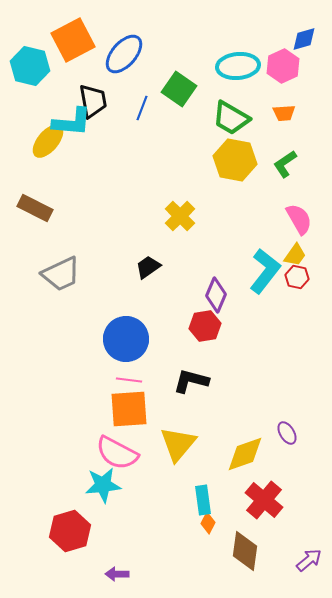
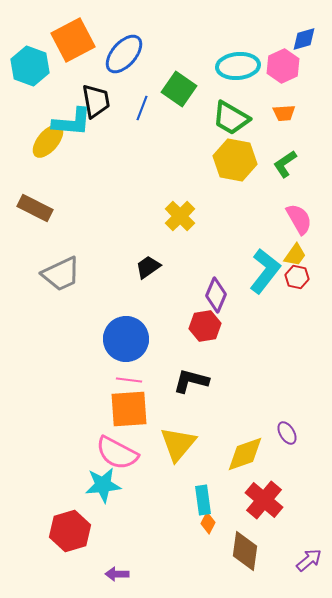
cyan hexagon at (30, 66): rotated 6 degrees clockwise
black trapezoid at (93, 101): moved 3 px right
